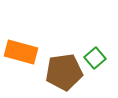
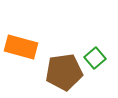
orange rectangle: moved 5 px up
